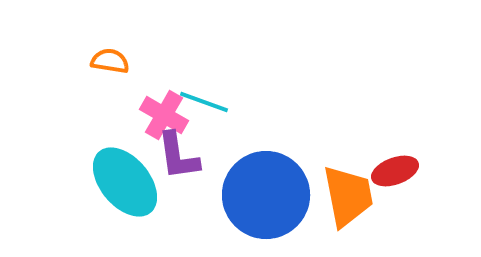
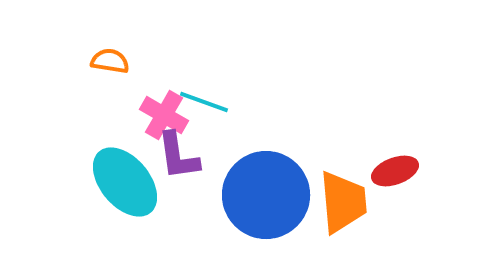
orange trapezoid: moved 5 px left, 6 px down; rotated 6 degrees clockwise
